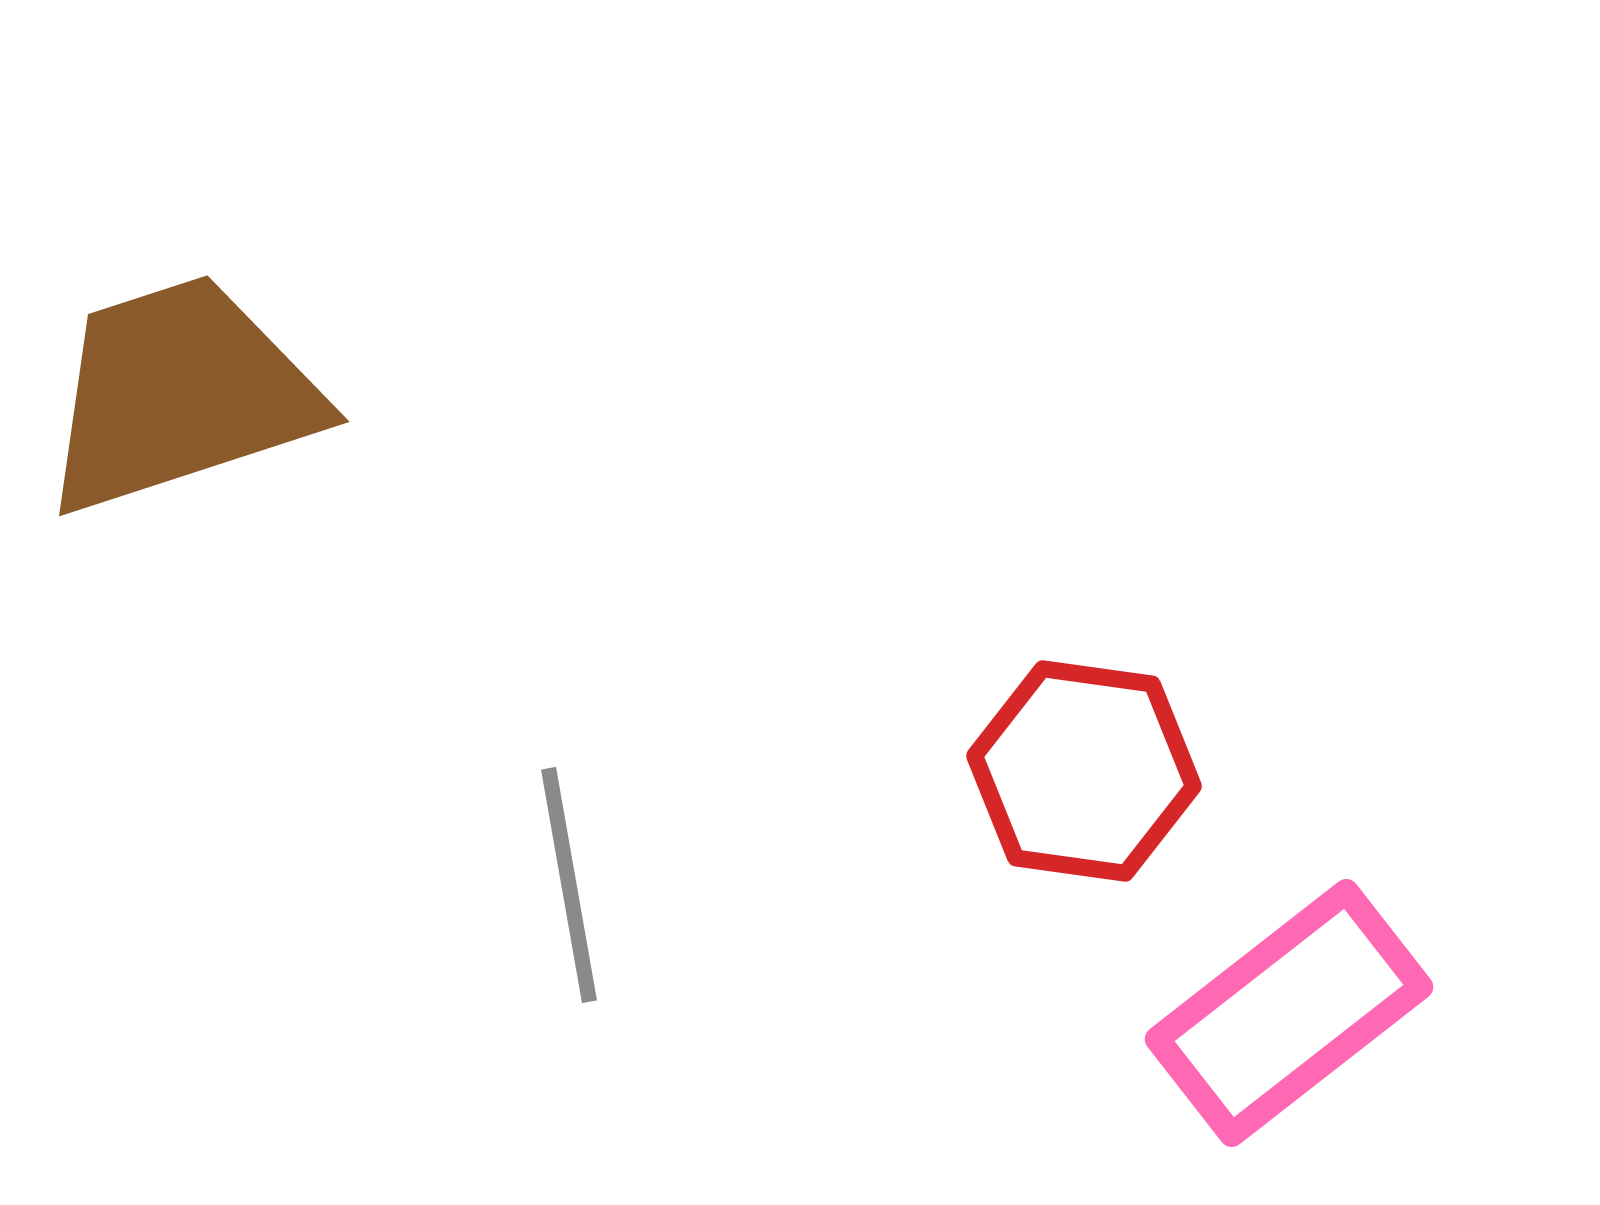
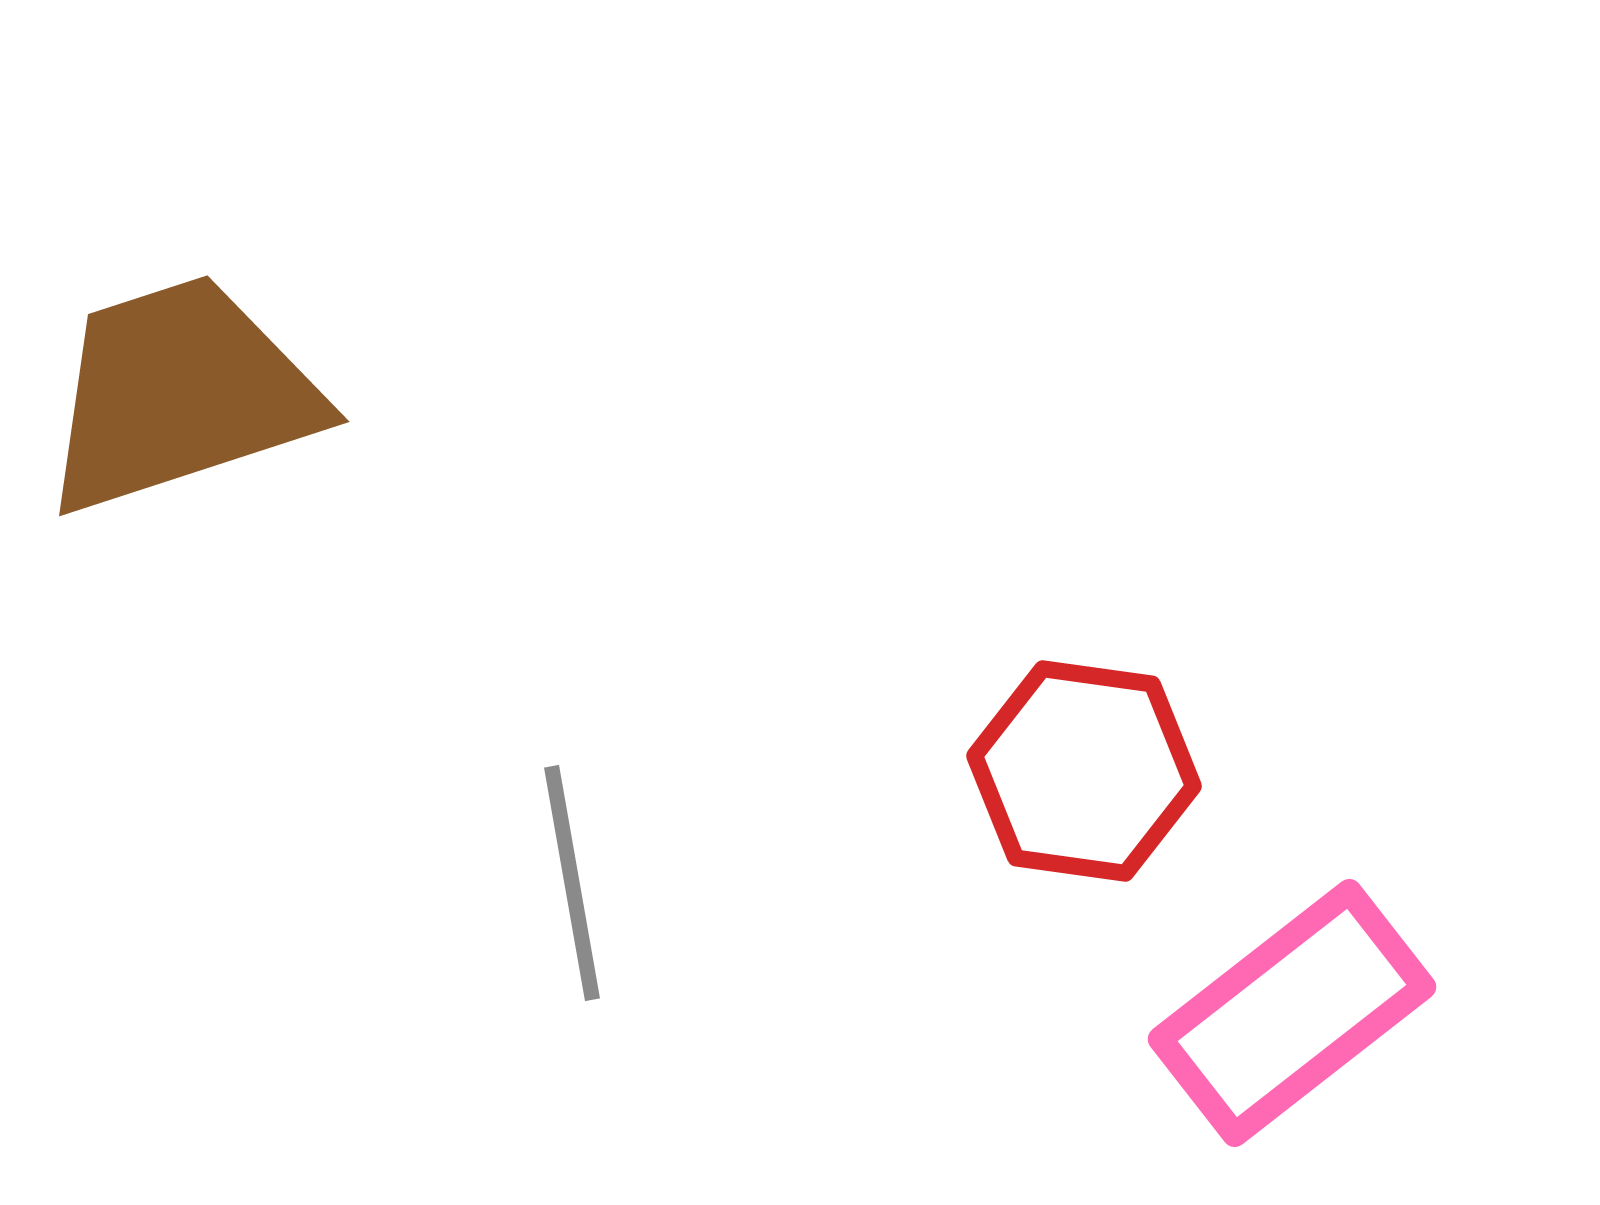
gray line: moved 3 px right, 2 px up
pink rectangle: moved 3 px right
